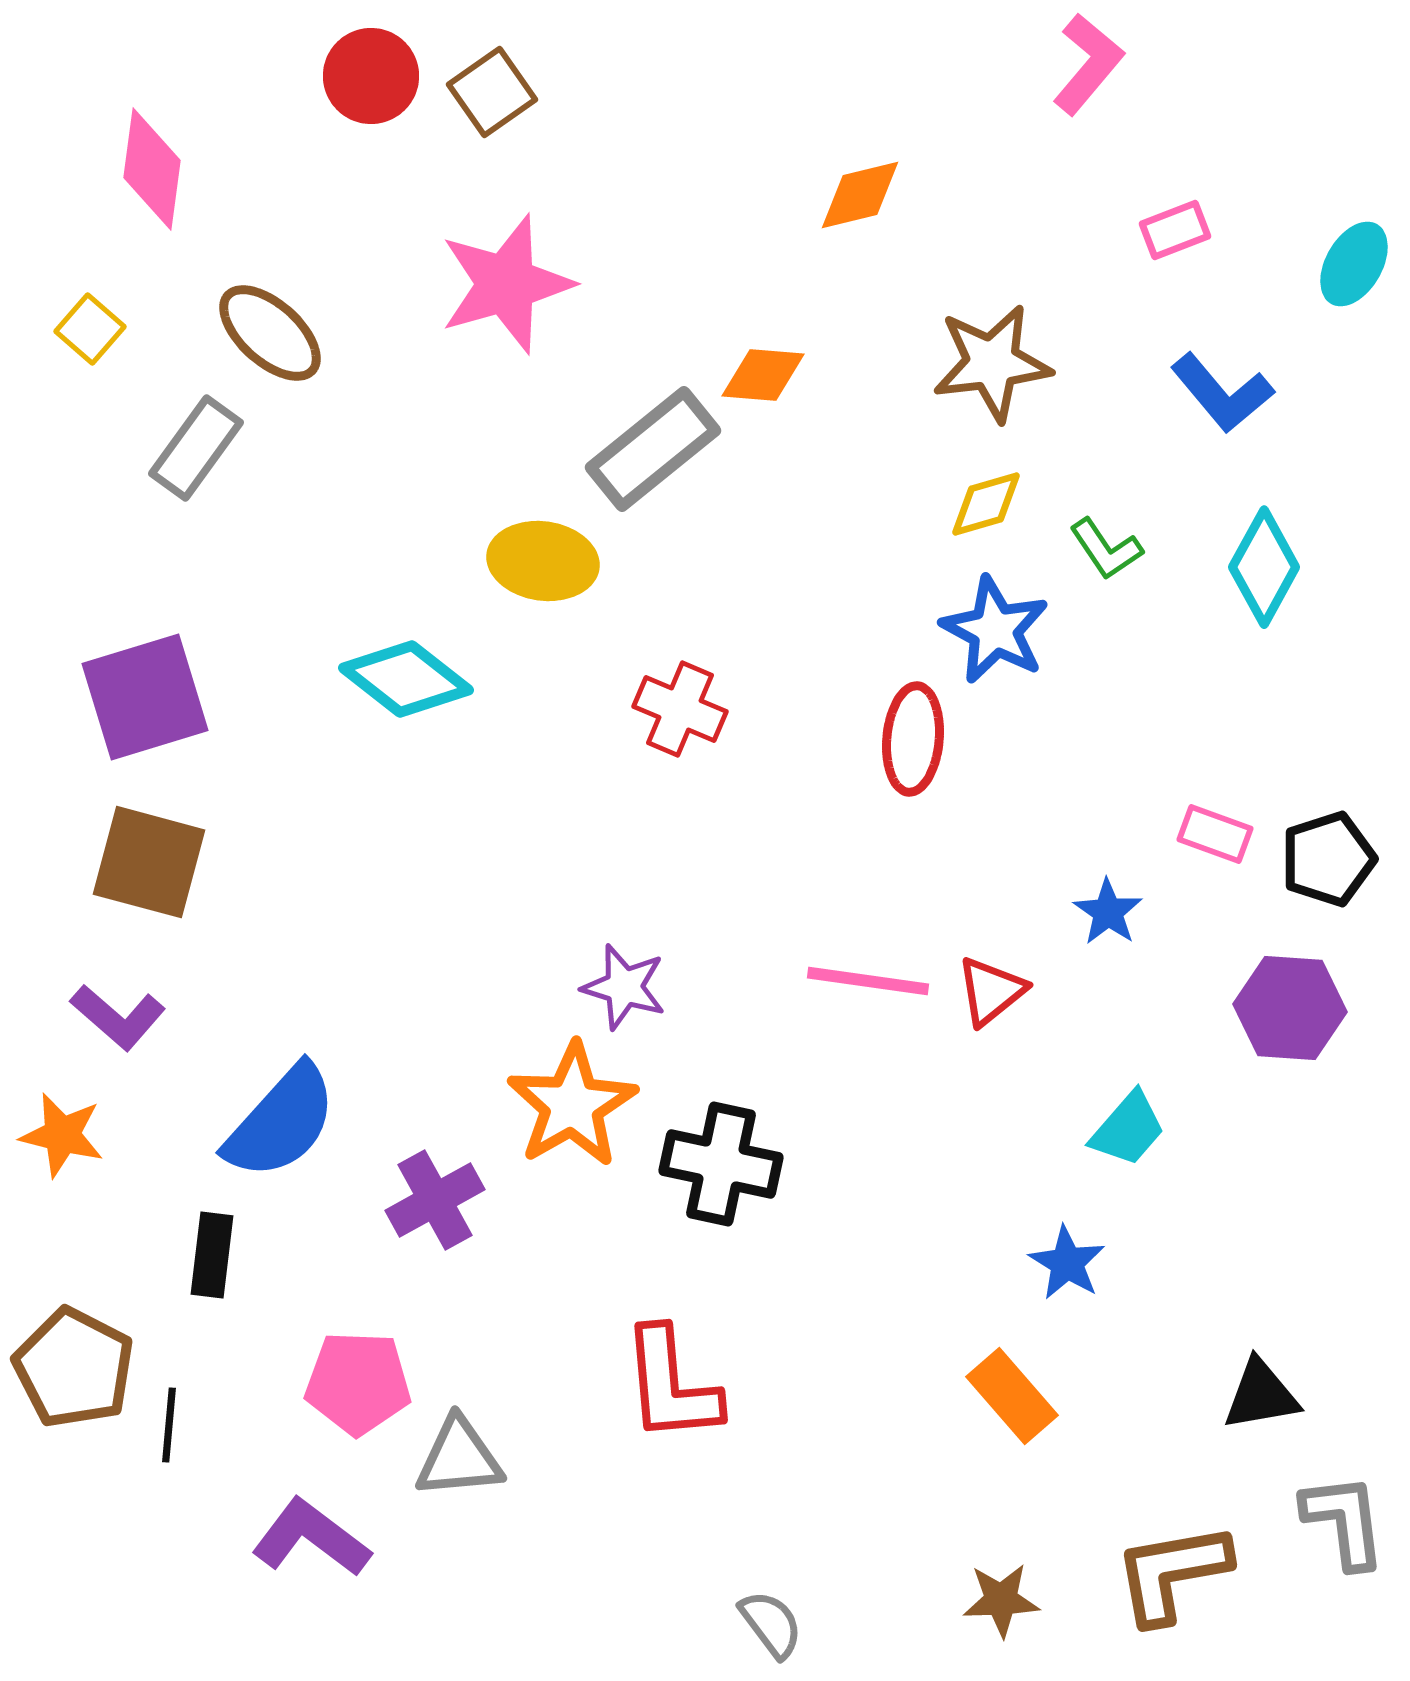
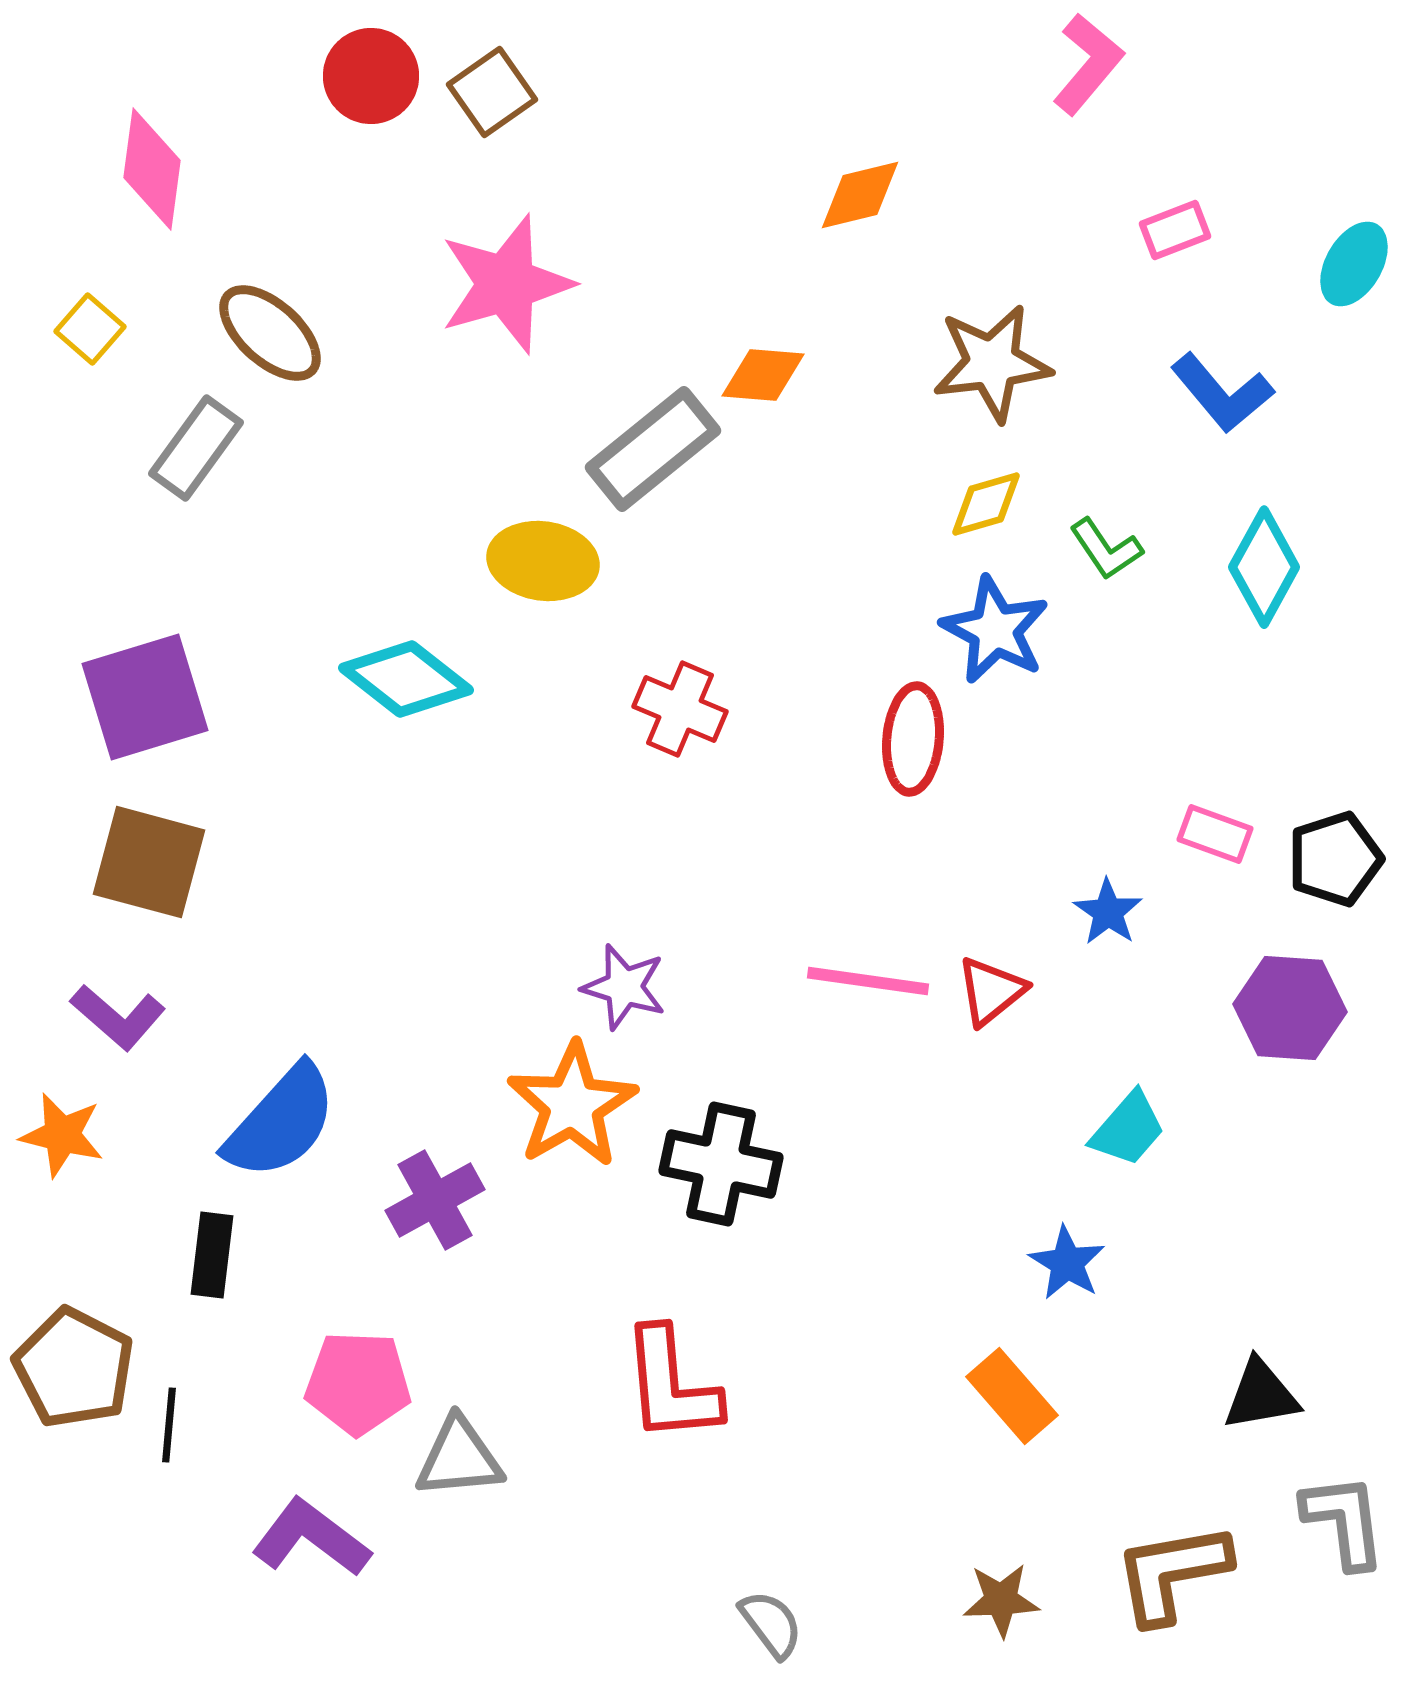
black pentagon at (1328, 859): moved 7 px right
